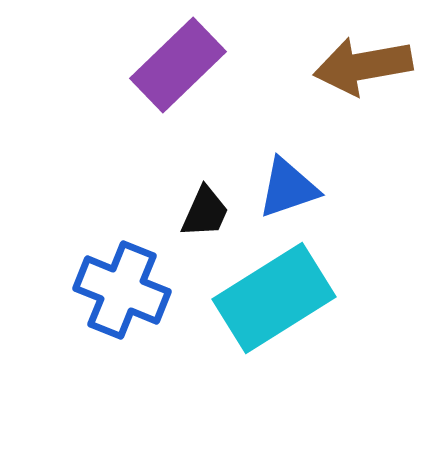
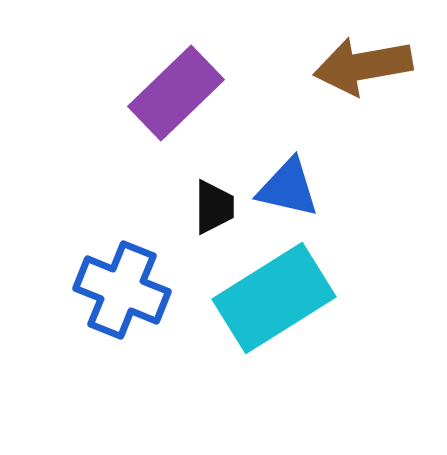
purple rectangle: moved 2 px left, 28 px down
blue triangle: rotated 32 degrees clockwise
black trapezoid: moved 9 px right, 5 px up; rotated 24 degrees counterclockwise
